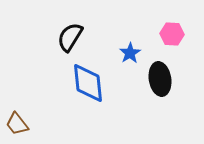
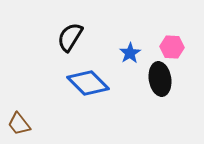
pink hexagon: moved 13 px down
blue diamond: rotated 39 degrees counterclockwise
brown trapezoid: moved 2 px right
